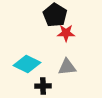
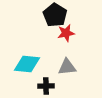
red star: rotated 12 degrees counterclockwise
cyan diamond: rotated 20 degrees counterclockwise
black cross: moved 3 px right
